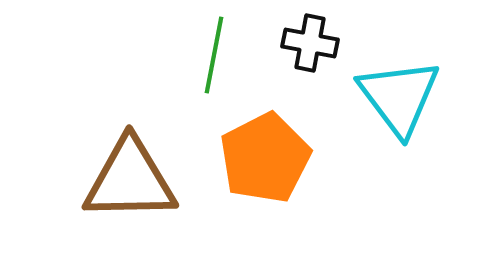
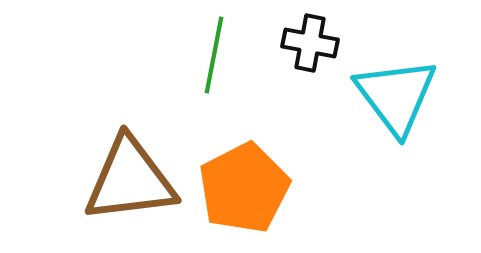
cyan triangle: moved 3 px left, 1 px up
orange pentagon: moved 21 px left, 30 px down
brown triangle: rotated 6 degrees counterclockwise
